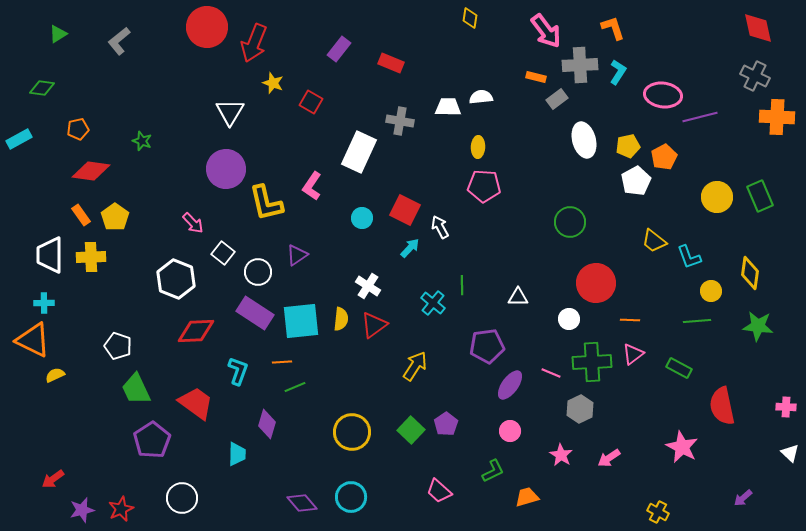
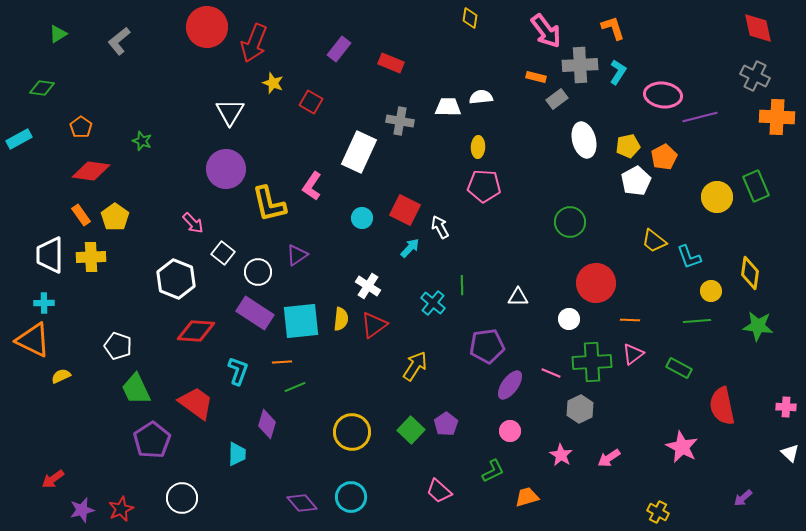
orange pentagon at (78, 129): moved 3 px right, 2 px up; rotated 25 degrees counterclockwise
green rectangle at (760, 196): moved 4 px left, 10 px up
yellow L-shape at (266, 203): moved 3 px right, 1 px down
red diamond at (196, 331): rotated 6 degrees clockwise
yellow semicircle at (55, 375): moved 6 px right, 1 px down
